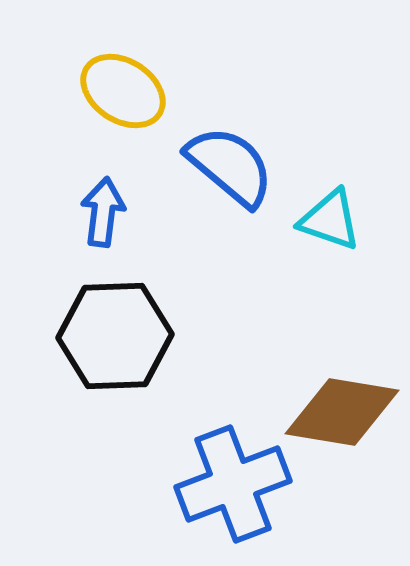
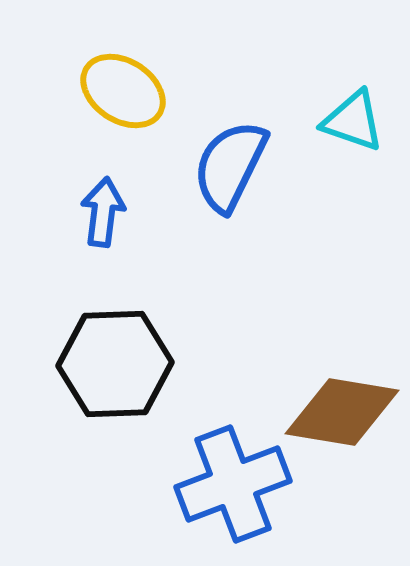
blue semicircle: rotated 104 degrees counterclockwise
cyan triangle: moved 23 px right, 99 px up
black hexagon: moved 28 px down
